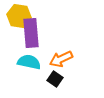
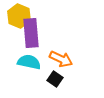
yellow hexagon: rotated 15 degrees clockwise
orange arrow: rotated 130 degrees counterclockwise
